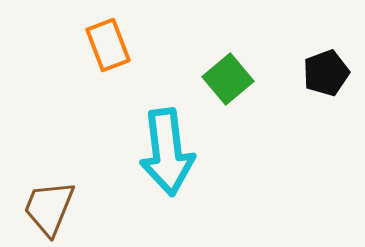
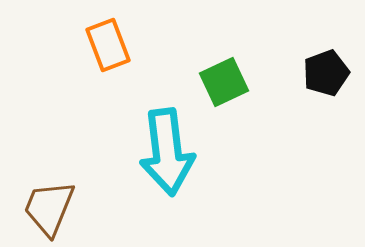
green square: moved 4 px left, 3 px down; rotated 15 degrees clockwise
